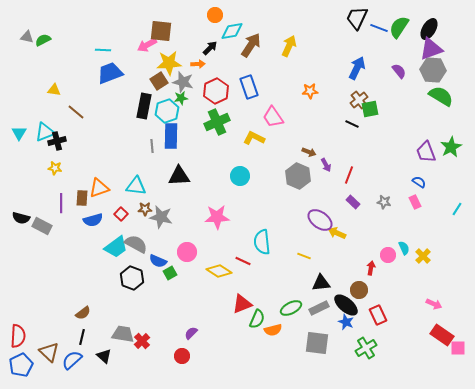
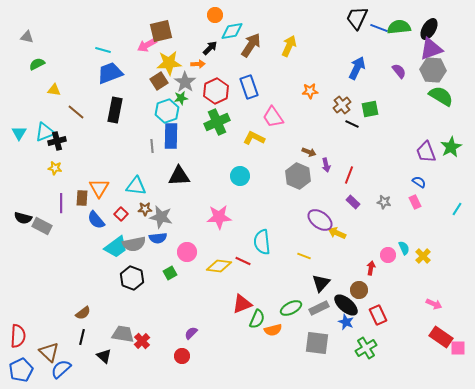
green semicircle at (399, 27): rotated 50 degrees clockwise
brown square at (161, 31): rotated 20 degrees counterclockwise
green semicircle at (43, 40): moved 6 px left, 24 px down
cyan line at (103, 50): rotated 14 degrees clockwise
gray star at (183, 82): moved 2 px right; rotated 20 degrees clockwise
brown cross at (359, 100): moved 17 px left, 5 px down
black rectangle at (144, 106): moved 29 px left, 4 px down
purple arrow at (326, 165): rotated 16 degrees clockwise
orange triangle at (99, 188): rotated 40 degrees counterclockwise
pink star at (217, 217): moved 2 px right
black semicircle at (21, 218): moved 2 px right
blue semicircle at (93, 220): moved 3 px right; rotated 66 degrees clockwise
gray semicircle at (136, 244): moved 2 px left; rotated 140 degrees clockwise
blue semicircle at (158, 261): moved 23 px up; rotated 30 degrees counterclockwise
yellow diamond at (219, 271): moved 5 px up; rotated 25 degrees counterclockwise
black triangle at (321, 283): rotated 42 degrees counterclockwise
red rectangle at (442, 335): moved 1 px left, 2 px down
blue semicircle at (72, 360): moved 11 px left, 9 px down
blue pentagon at (21, 365): moved 5 px down
